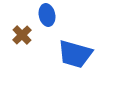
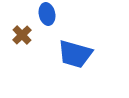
blue ellipse: moved 1 px up
